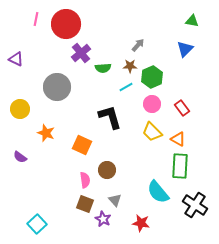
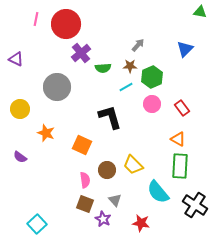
green triangle: moved 8 px right, 9 px up
yellow trapezoid: moved 19 px left, 33 px down
